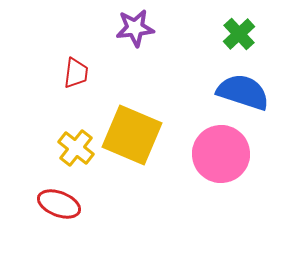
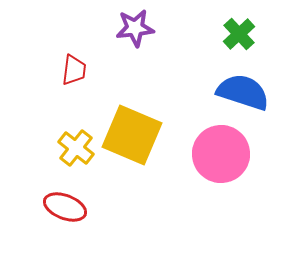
red trapezoid: moved 2 px left, 3 px up
red ellipse: moved 6 px right, 3 px down
